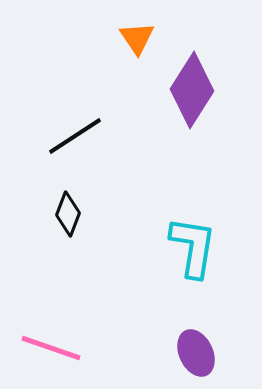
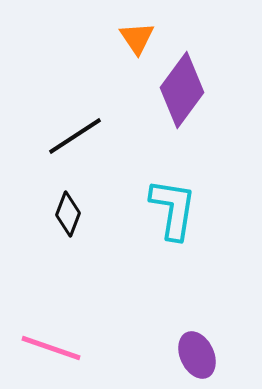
purple diamond: moved 10 px left; rotated 4 degrees clockwise
cyan L-shape: moved 20 px left, 38 px up
purple ellipse: moved 1 px right, 2 px down
